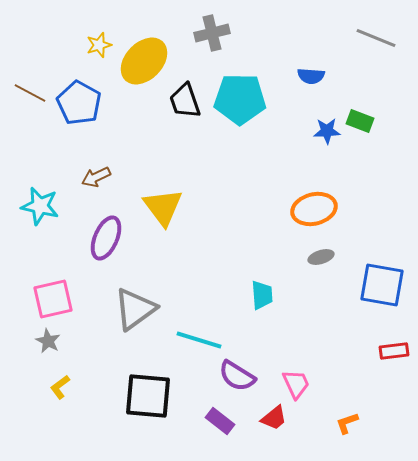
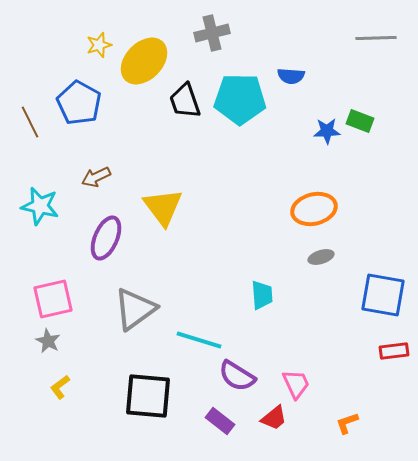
gray line: rotated 24 degrees counterclockwise
blue semicircle: moved 20 px left
brown line: moved 29 px down; rotated 36 degrees clockwise
blue square: moved 1 px right, 10 px down
